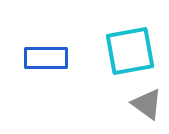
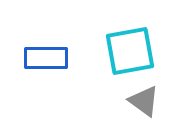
gray triangle: moved 3 px left, 3 px up
